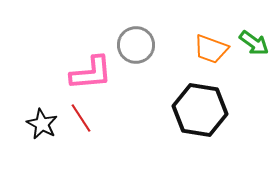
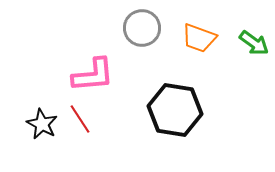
gray circle: moved 6 px right, 17 px up
orange trapezoid: moved 12 px left, 11 px up
pink L-shape: moved 2 px right, 2 px down
black hexagon: moved 25 px left
red line: moved 1 px left, 1 px down
